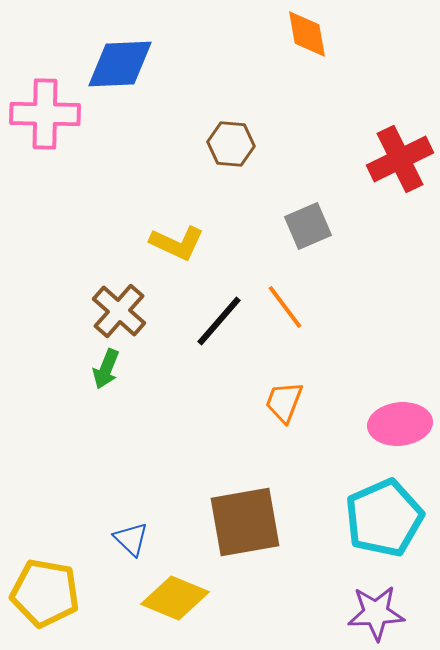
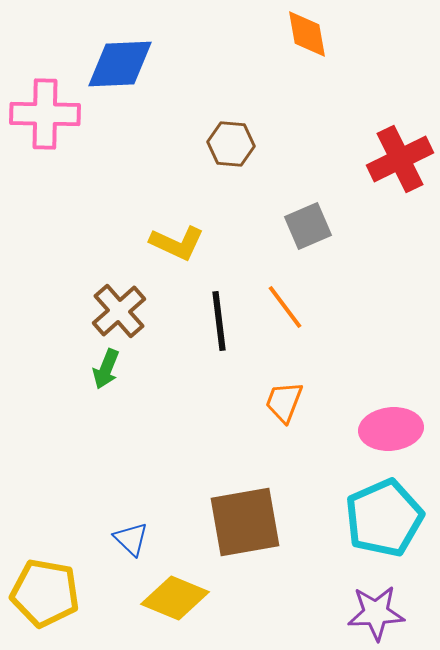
brown cross: rotated 8 degrees clockwise
black line: rotated 48 degrees counterclockwise
pink ellipse: moved 9 px left, 5 px down
